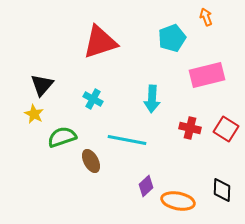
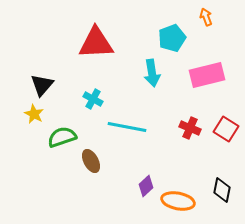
red triangle: moved 4 px left, 1 px down; rotated 15 degrees clockwise
cyan arrow: moved 26 px up; rotated 12 degrees counterclockwise
red cross: rotated 10 degrees clockwise
cyan line: moved 13 px up
black diamond: rotated 10 degrees clockwise
